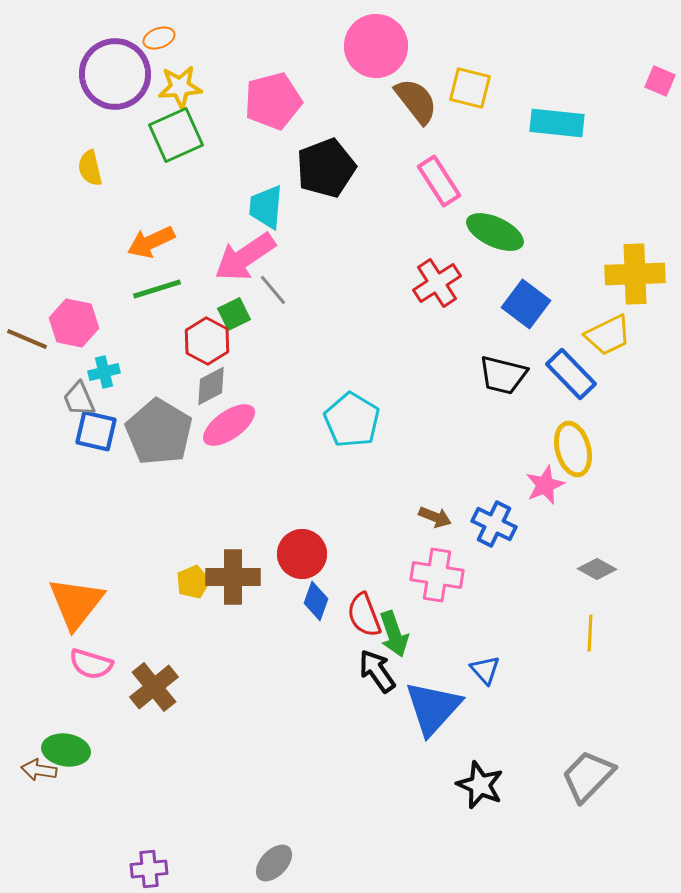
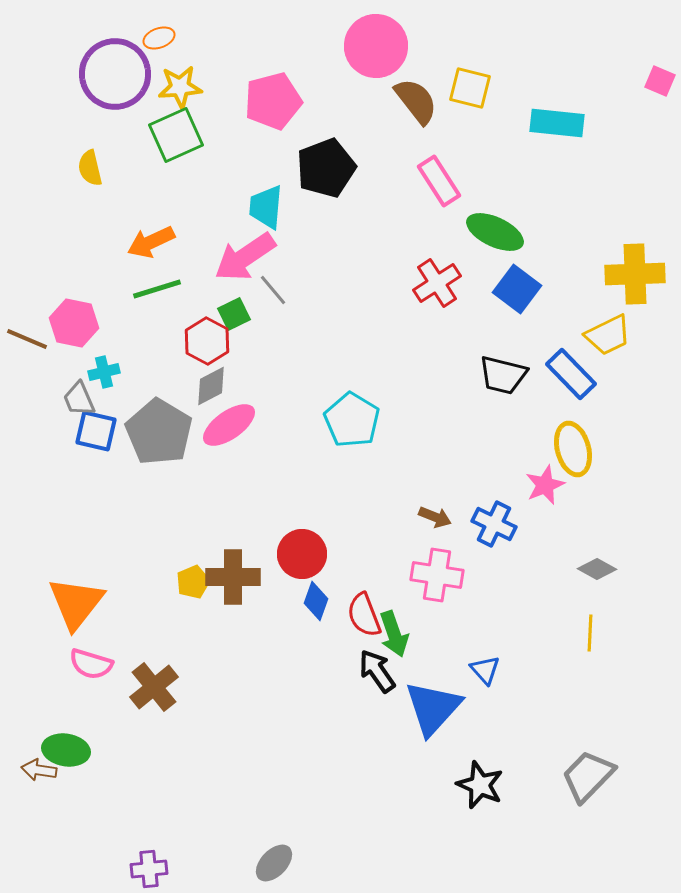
blue square at (526, 304): moved 9 px left, 15 px up
